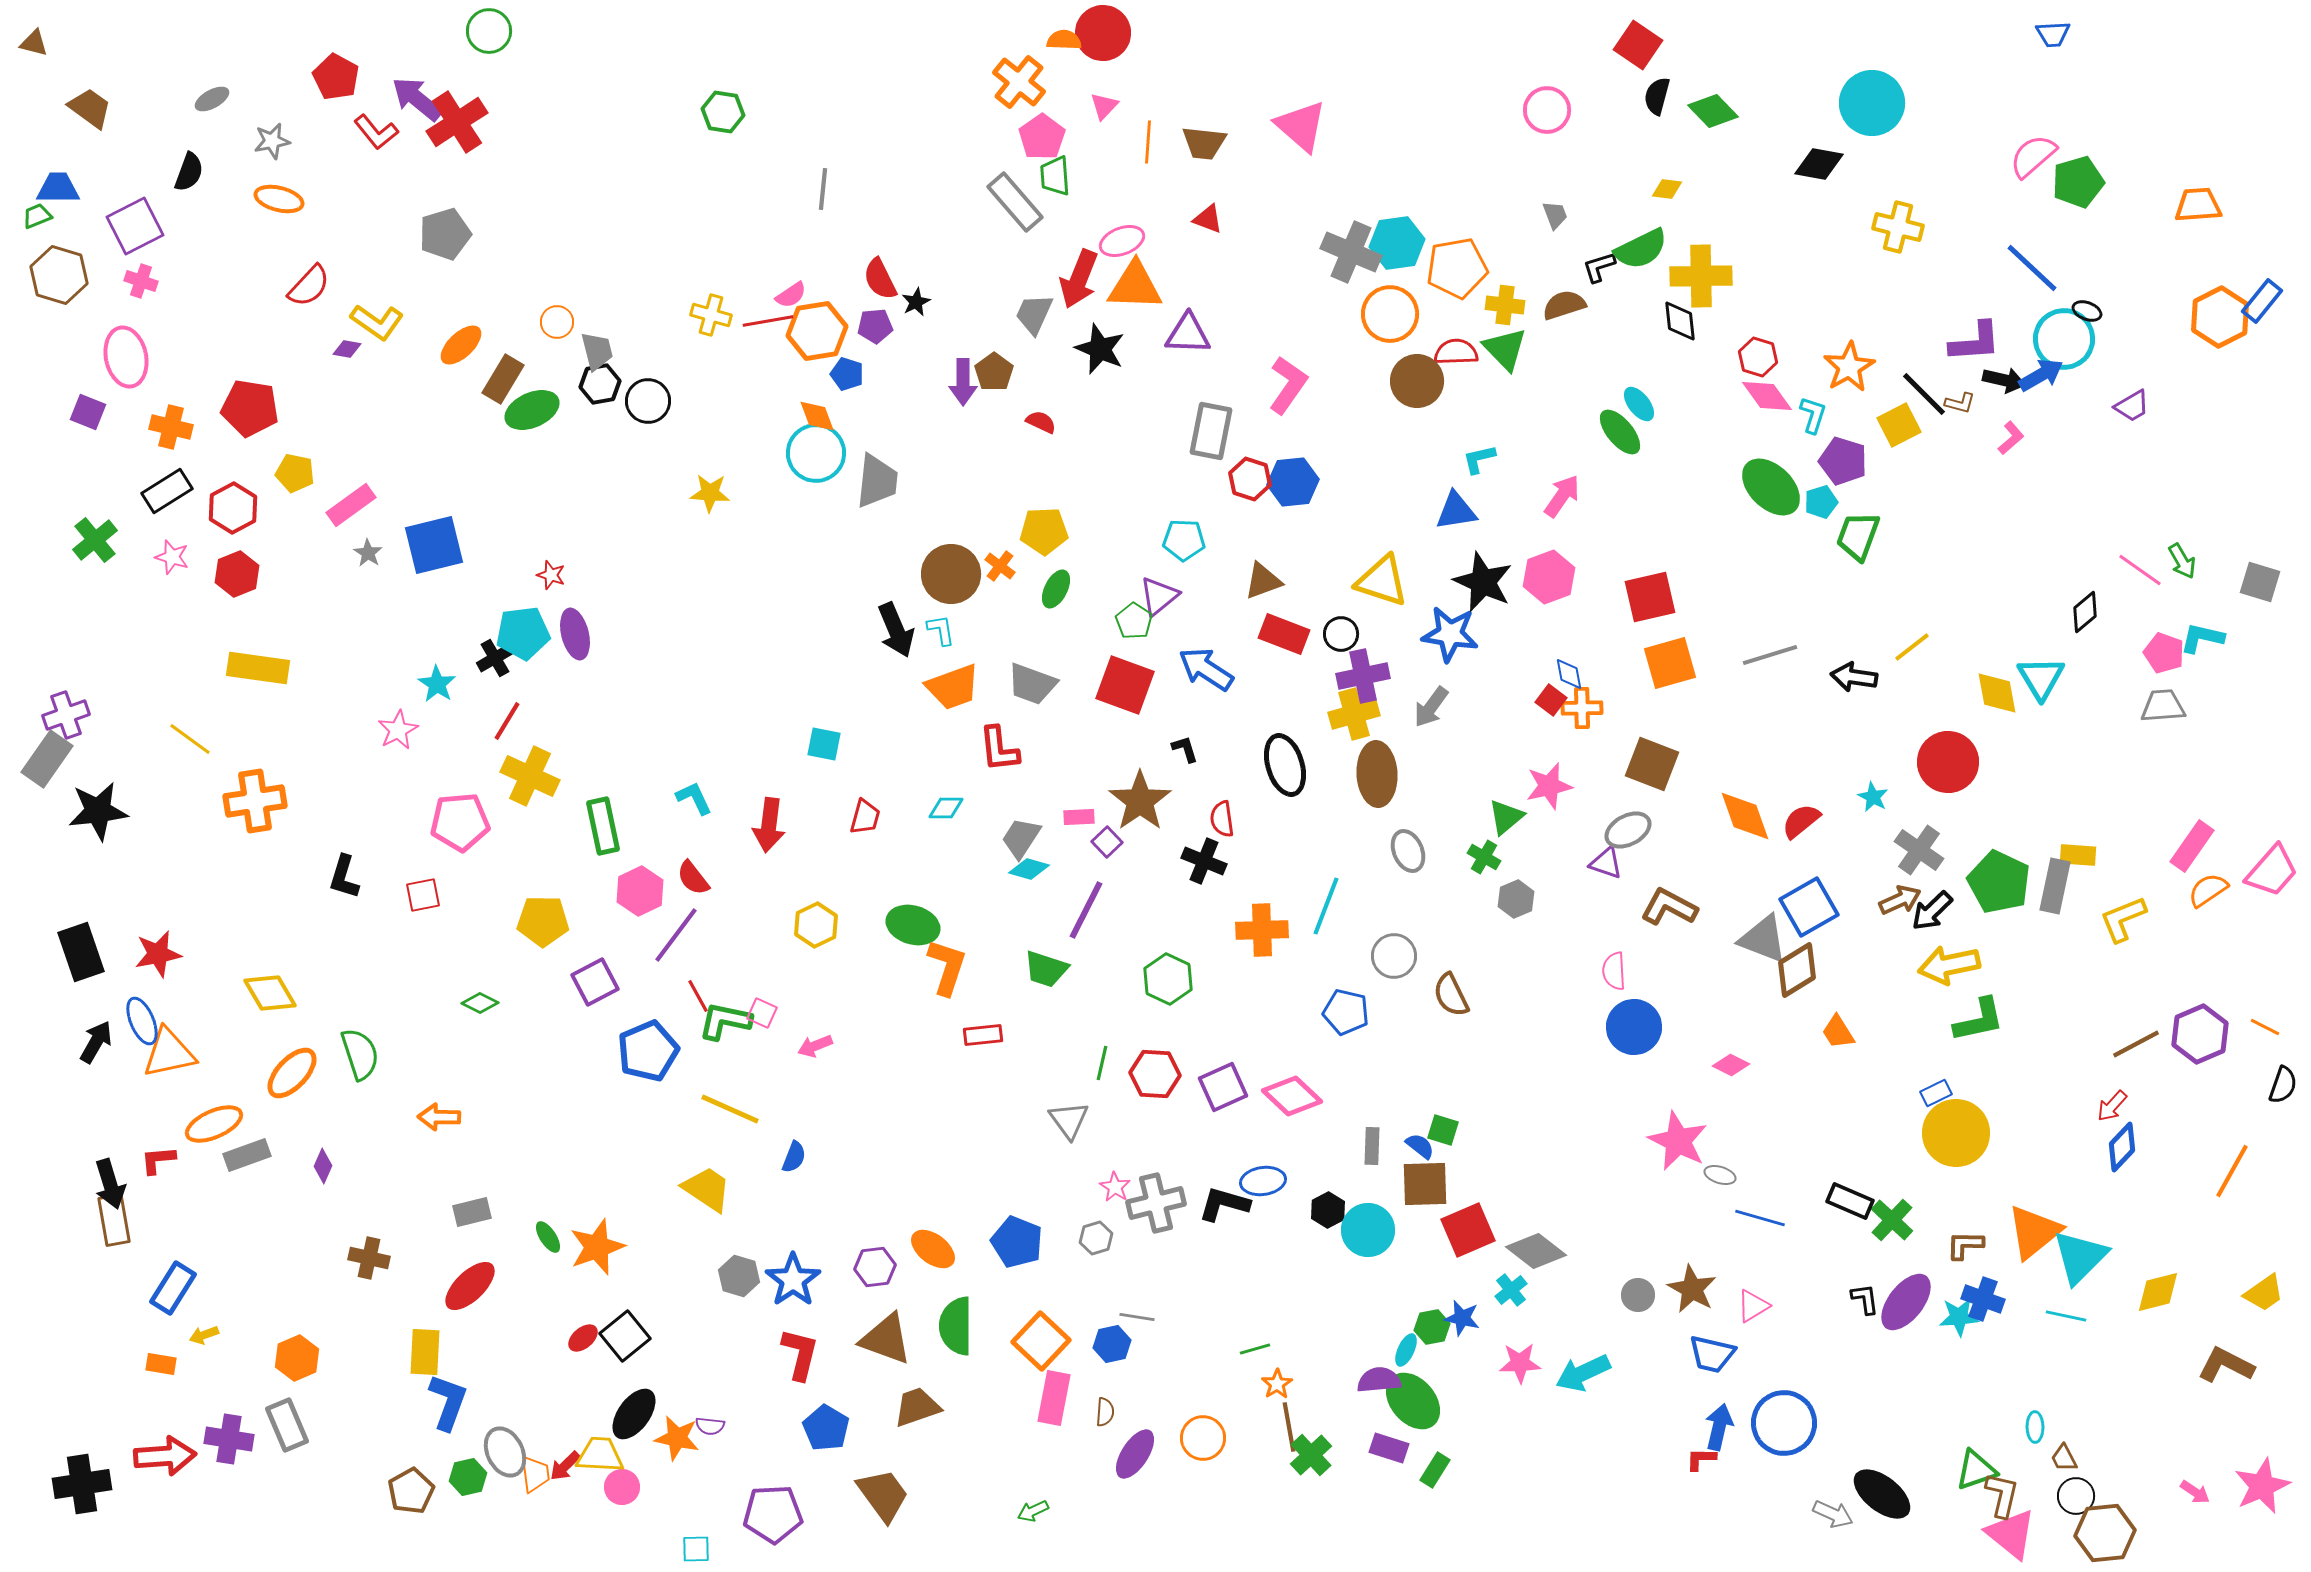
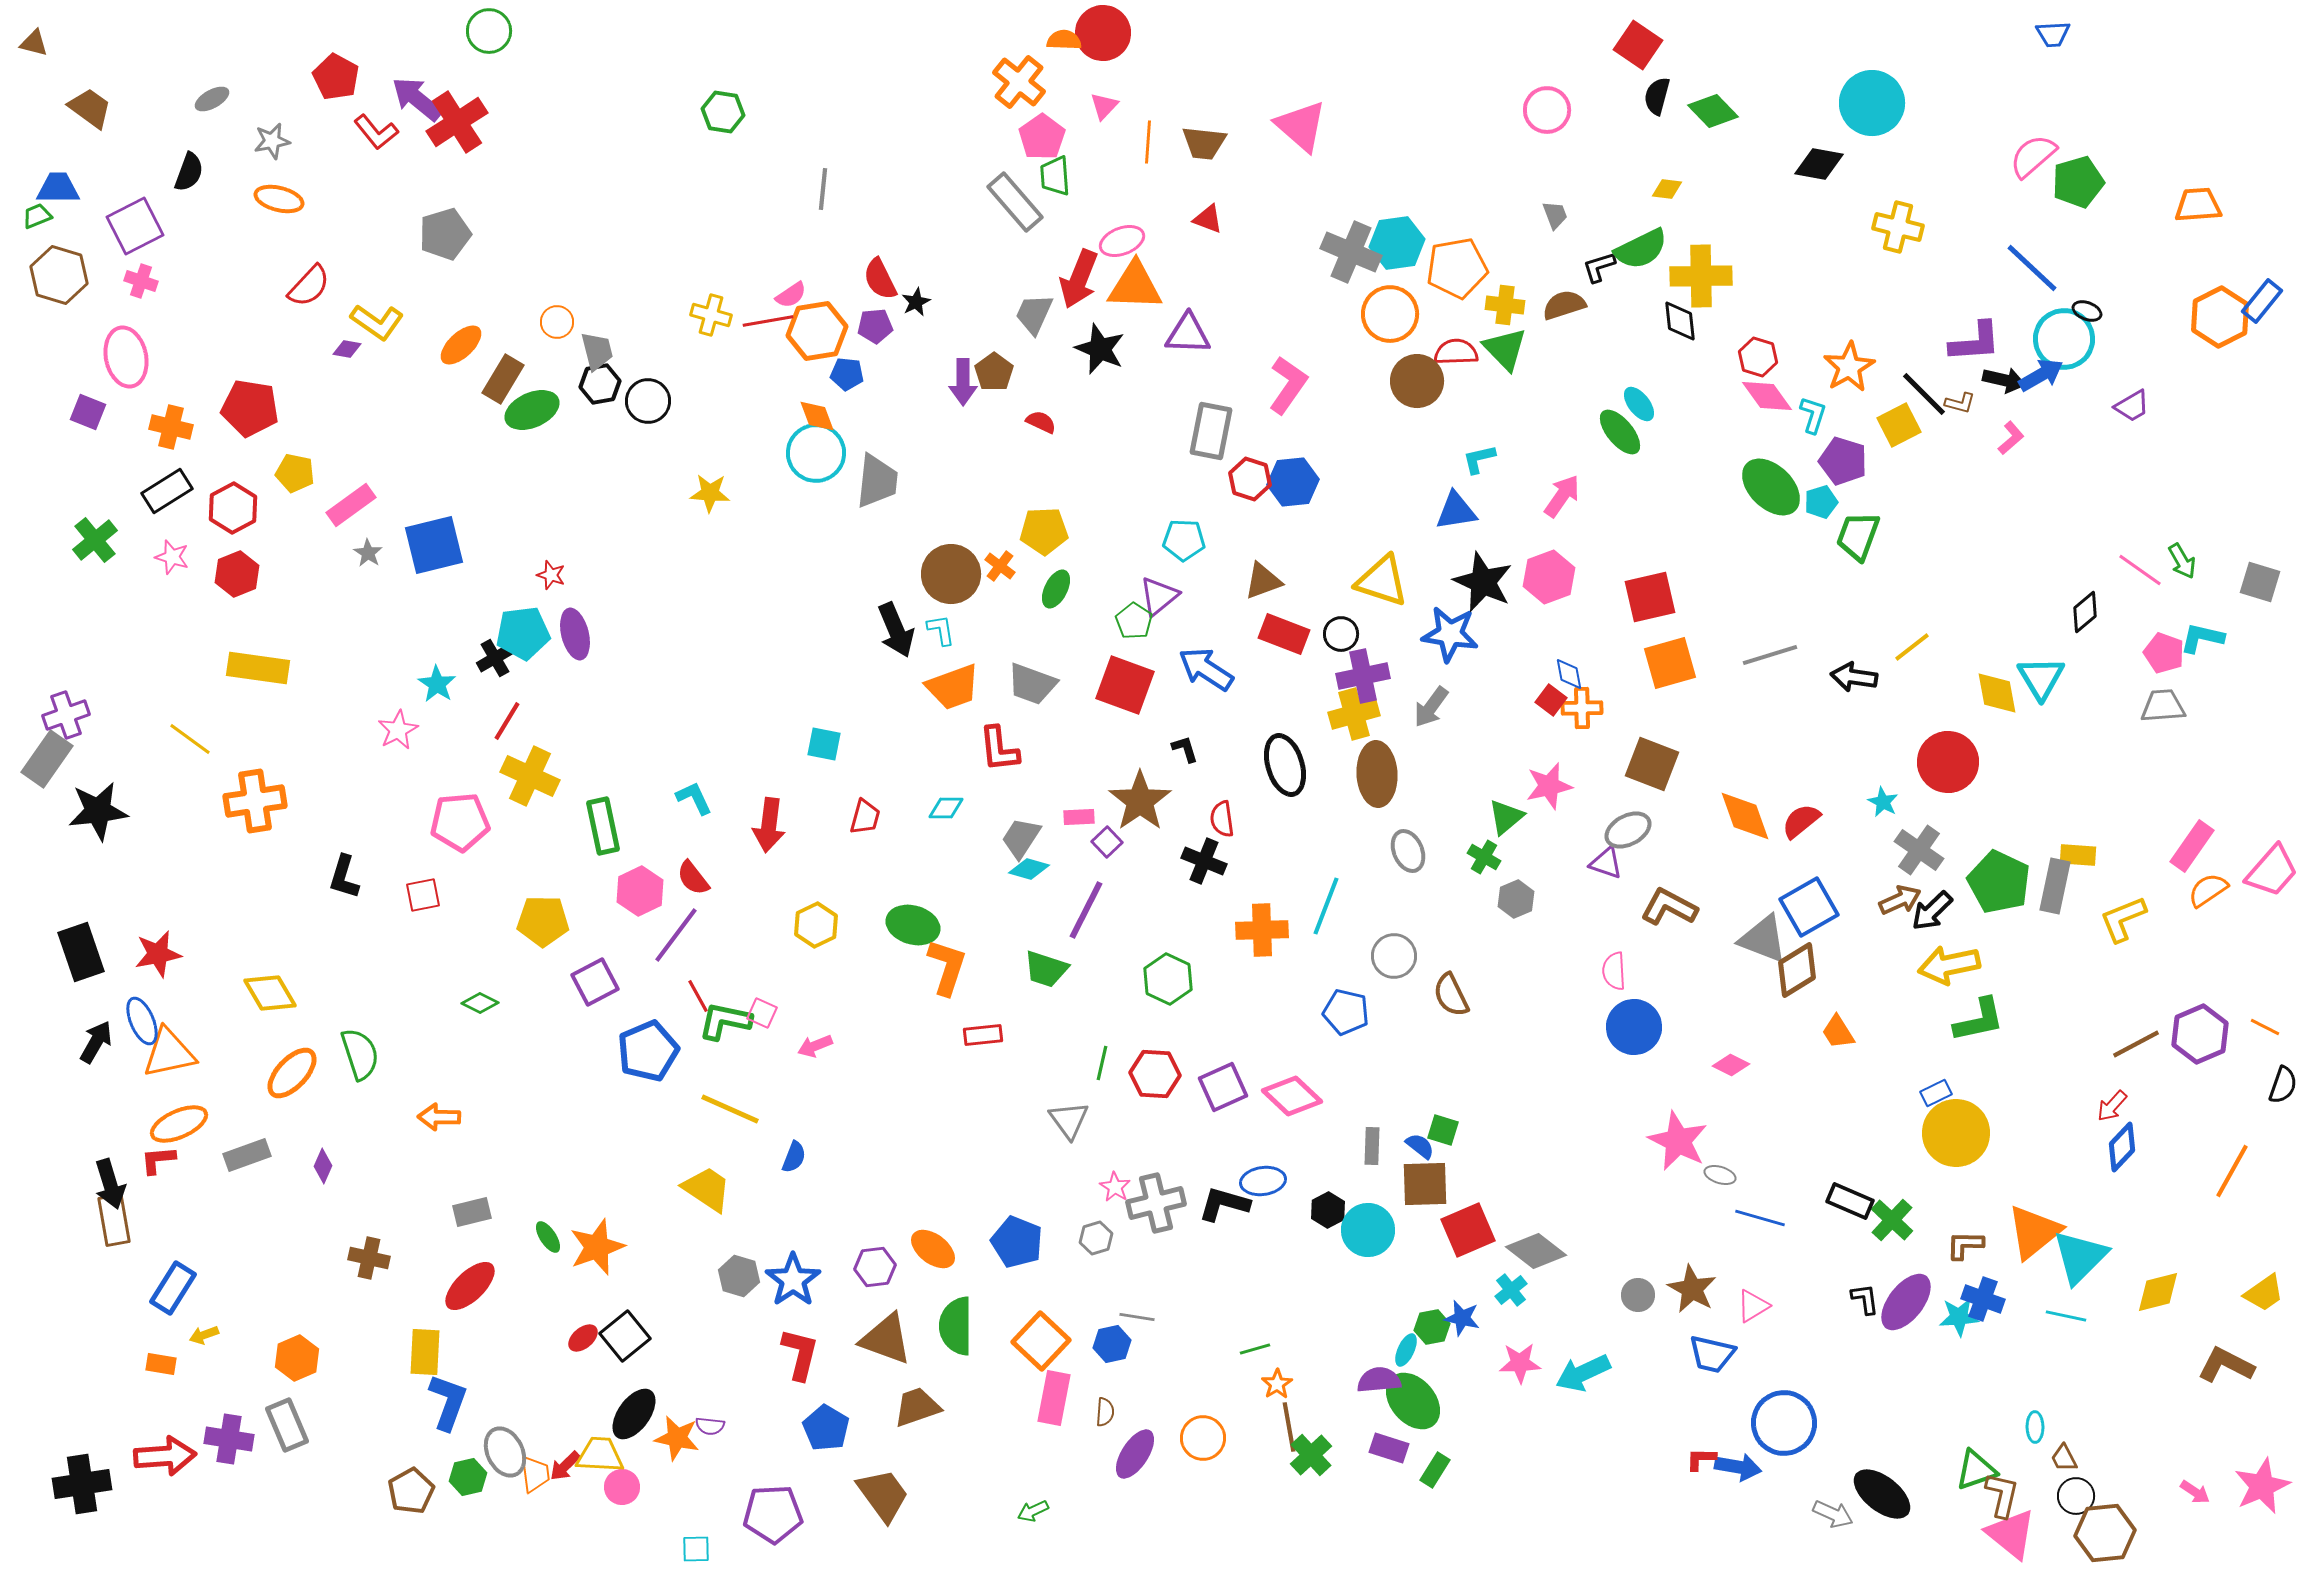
blue pentagon at (847, 374): rotated 12 degrees counterclockwise
cyan star at (1873, 797): moved 10 px right, 5 px down
orange ellipse at (214, 1124): moved 35 px left
blue arrow at (1719, 1427): moved 19 px right, 40 px down; rotated 87 degrees clockwise
